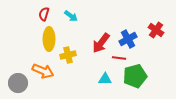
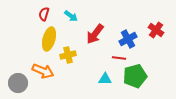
yellow ellipse: rotated 15 degrees clockwise
red arrow: moved 6 px left, 9 px up
